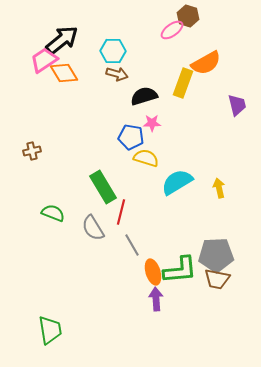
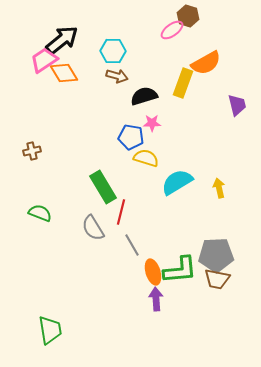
brown arrow: moved 2 px down
green semicircle: moved 13 px left
